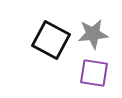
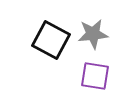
purple square: moved 1 px right, 3 px down
